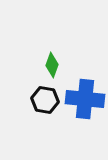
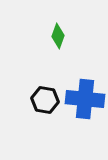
green diamond: moved 6 px right, 29 px up
